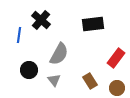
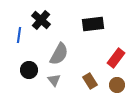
brown circle: moved 3 px up
